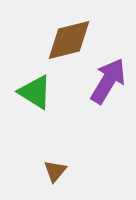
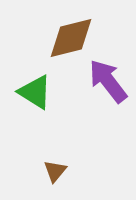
brown diamond: moved 2 px right, 2 px up
purple arrow: rotated 69 degrees counterclockwise
